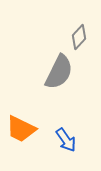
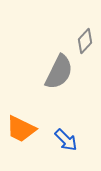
gray diamond: moved 6 px right, 4 px down
blue arrow: rotated 10 degrees counterclockwise
